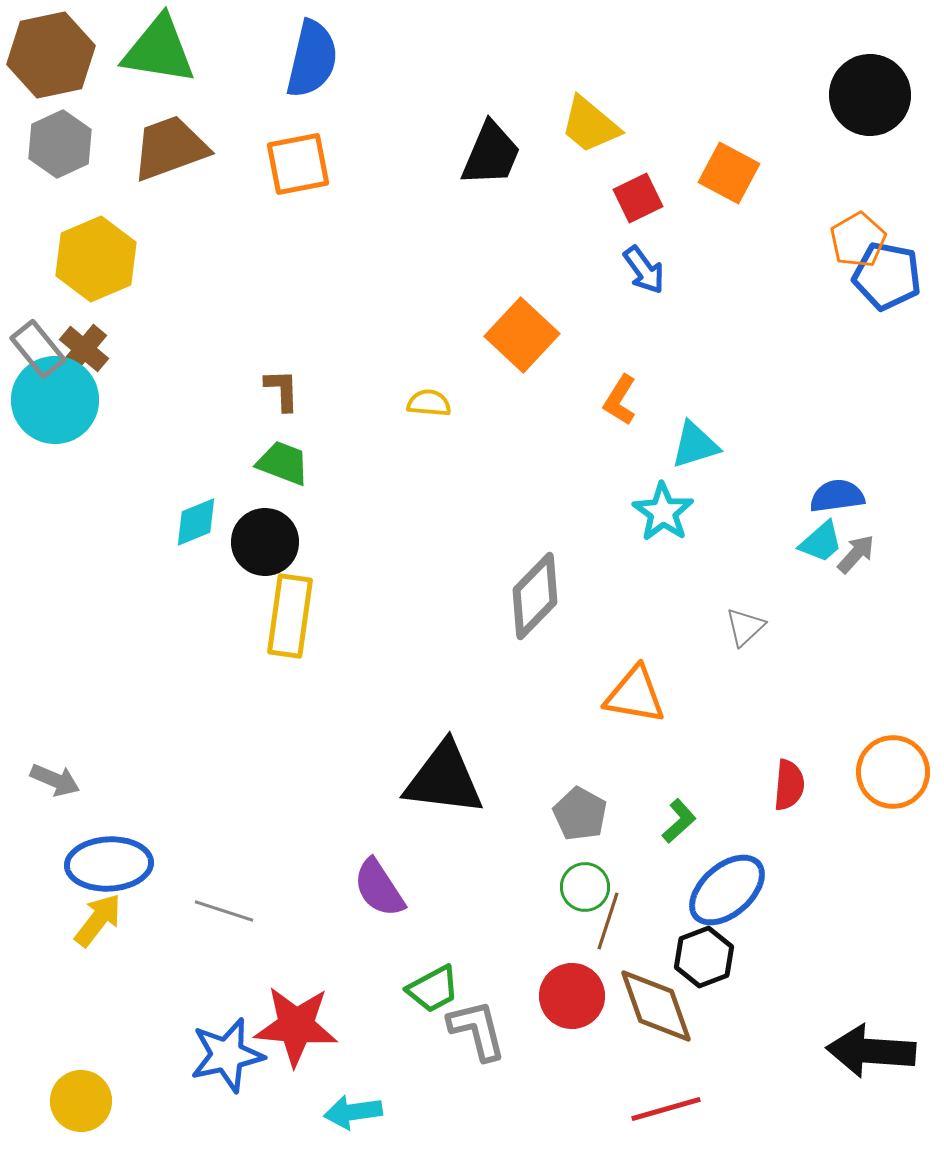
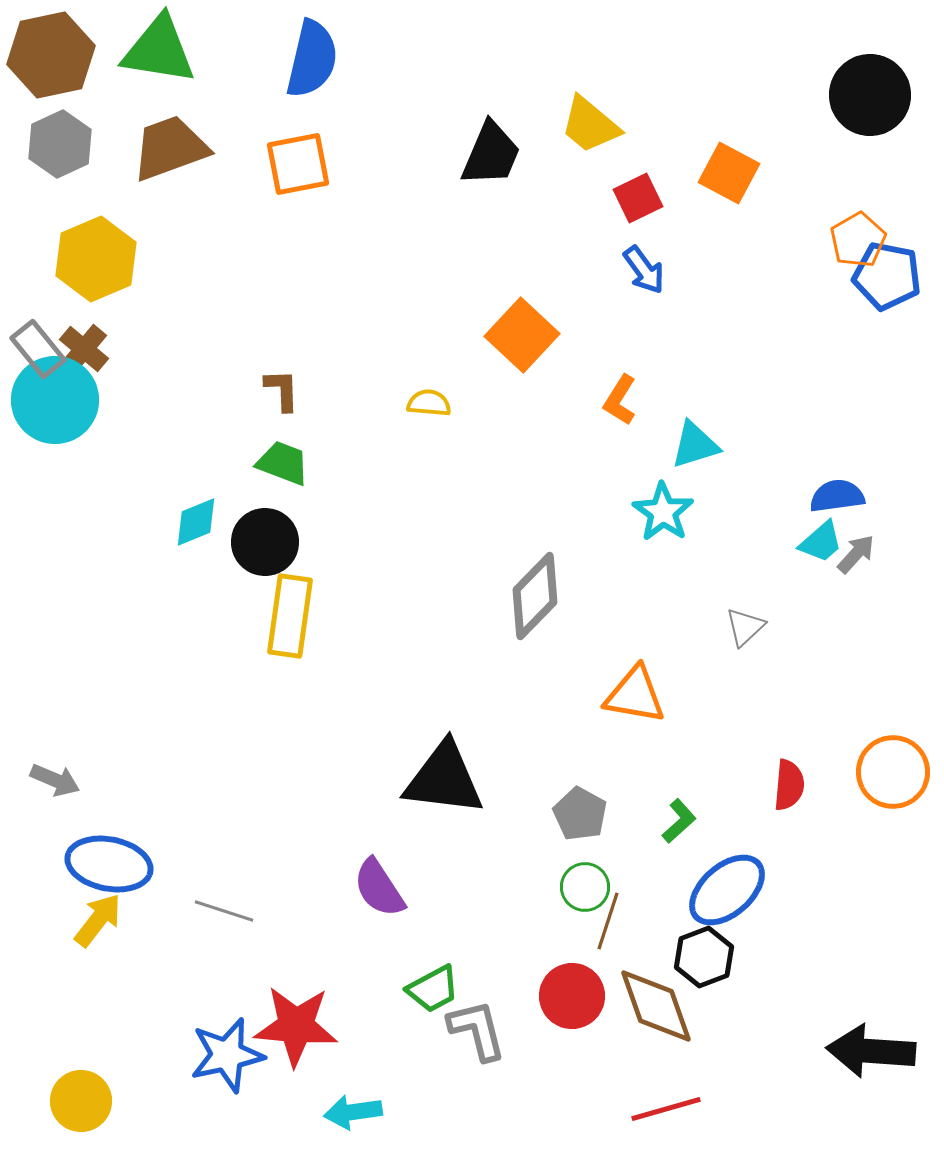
blue ellipse at (109, 864): rotated 14 degrees clockwise
